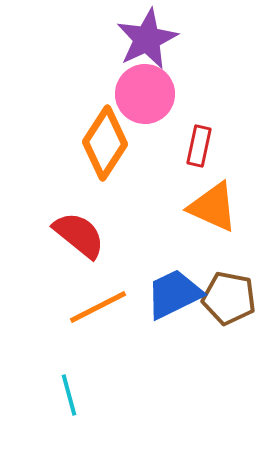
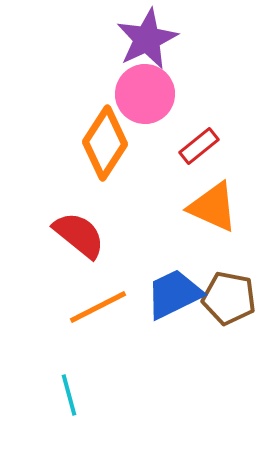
red rectangle: rotated 39 degrees clockwise
